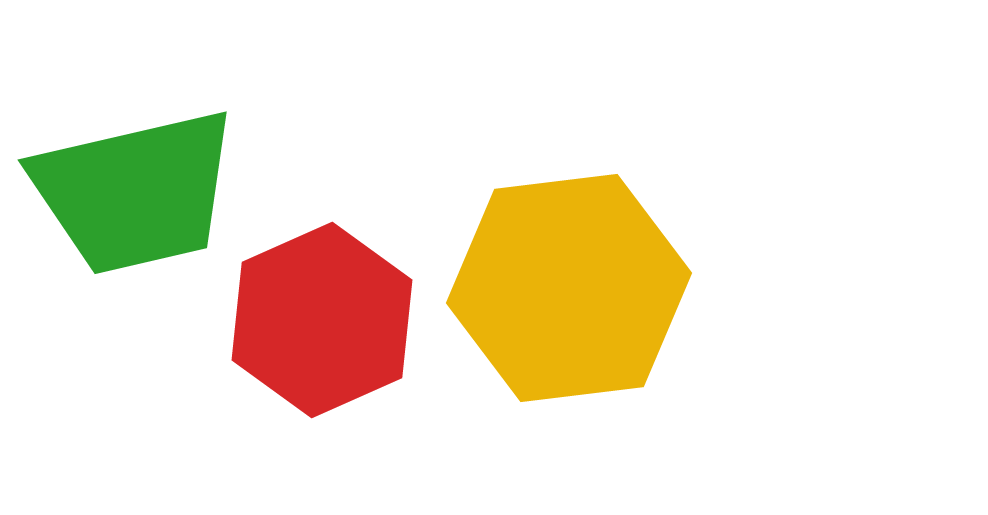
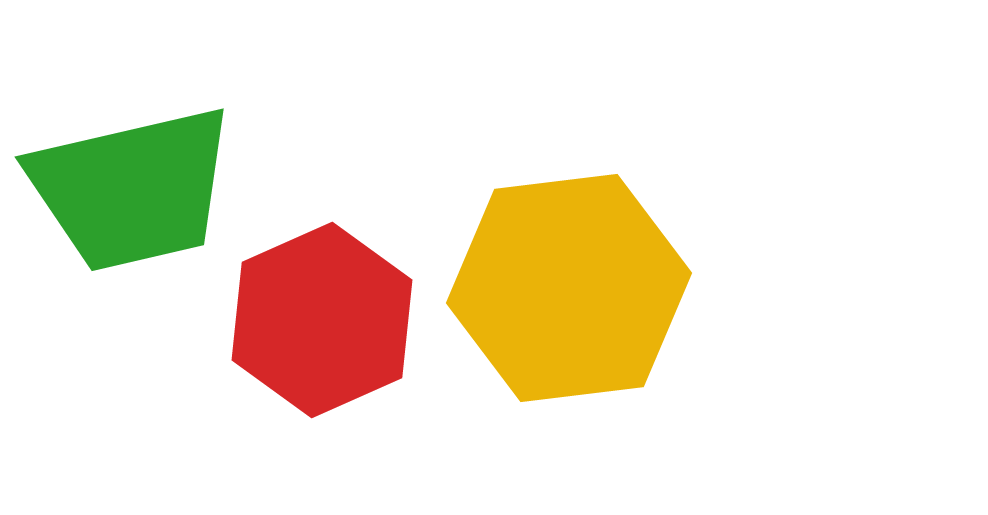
green trapezoid: moved 3 px left, 3 px up
